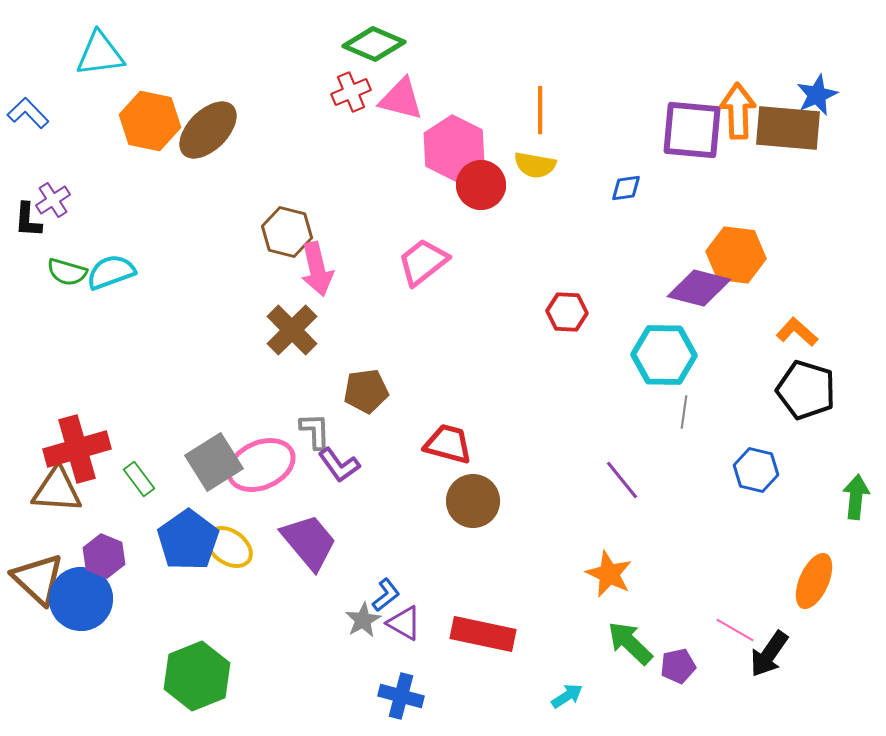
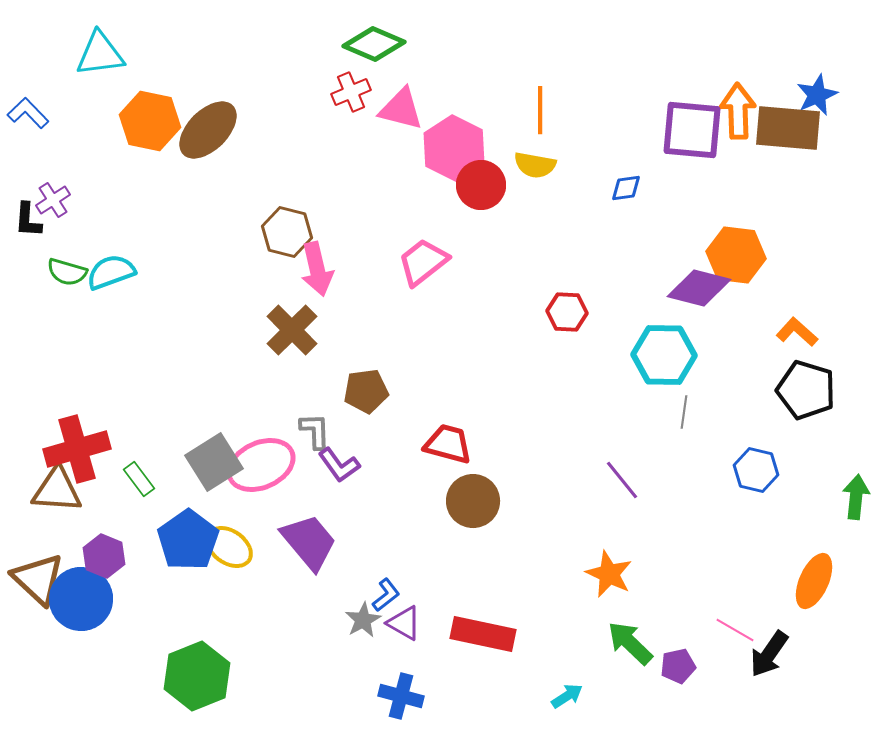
pink triangle at (401, 99): moved 10 px down
